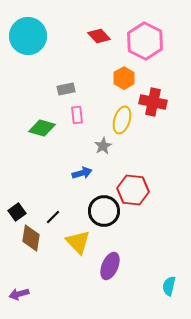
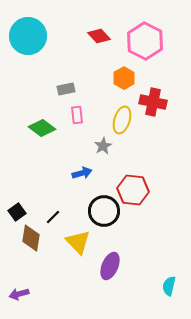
green diamond: rotated 20 degrees clockwise
